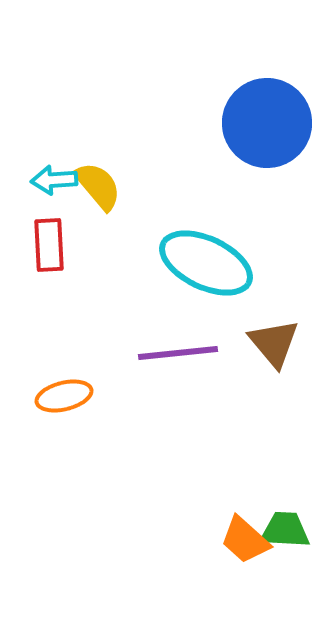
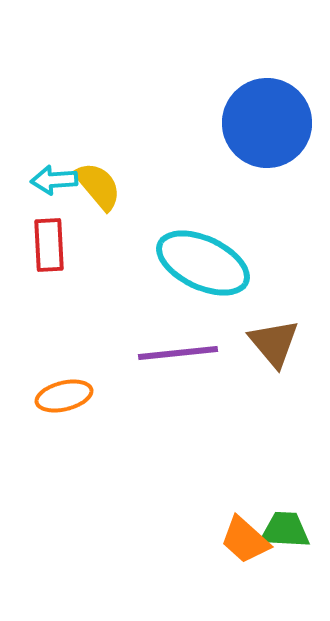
cyan ellipse: moved 3 px left
